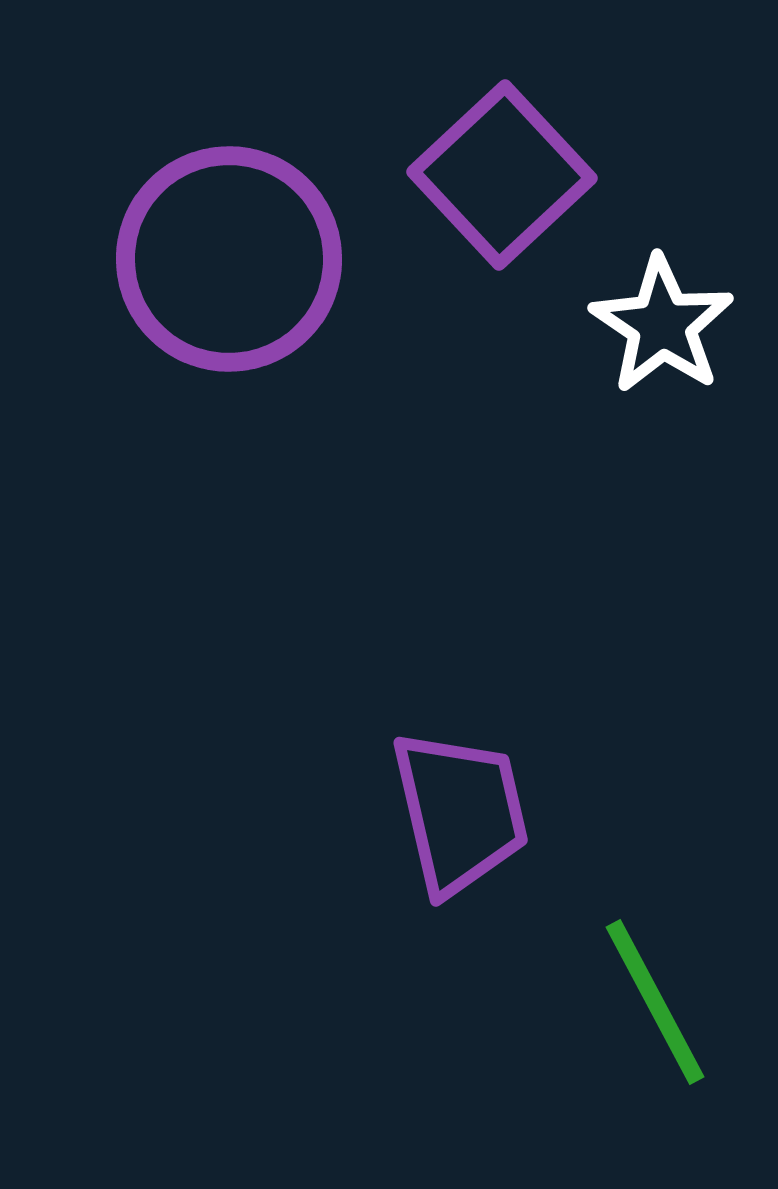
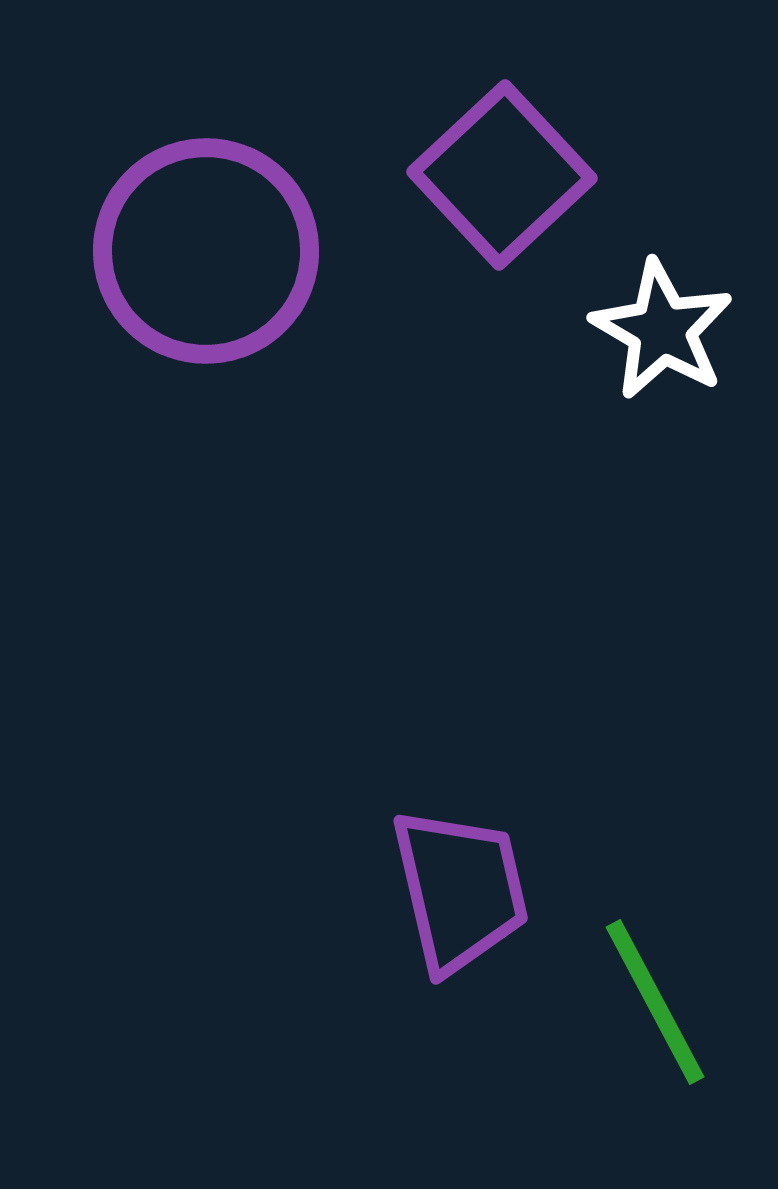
purple circle: moved 23 px left, 8 px up
white star: moved 5 px down; rotated 4 degrees counterclockwise
purple trapezoid: moved 78 px down
